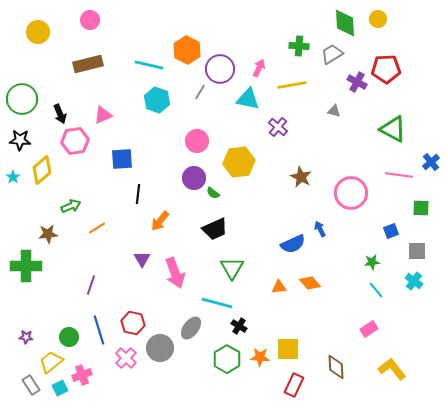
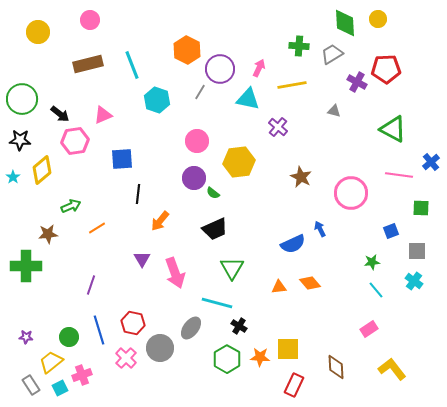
cyan line at (149, 65): moved 17 px left; rotated 56 degrees clockwise
black arrow at (60, 114): rotated 30 degrees counterclockwise
